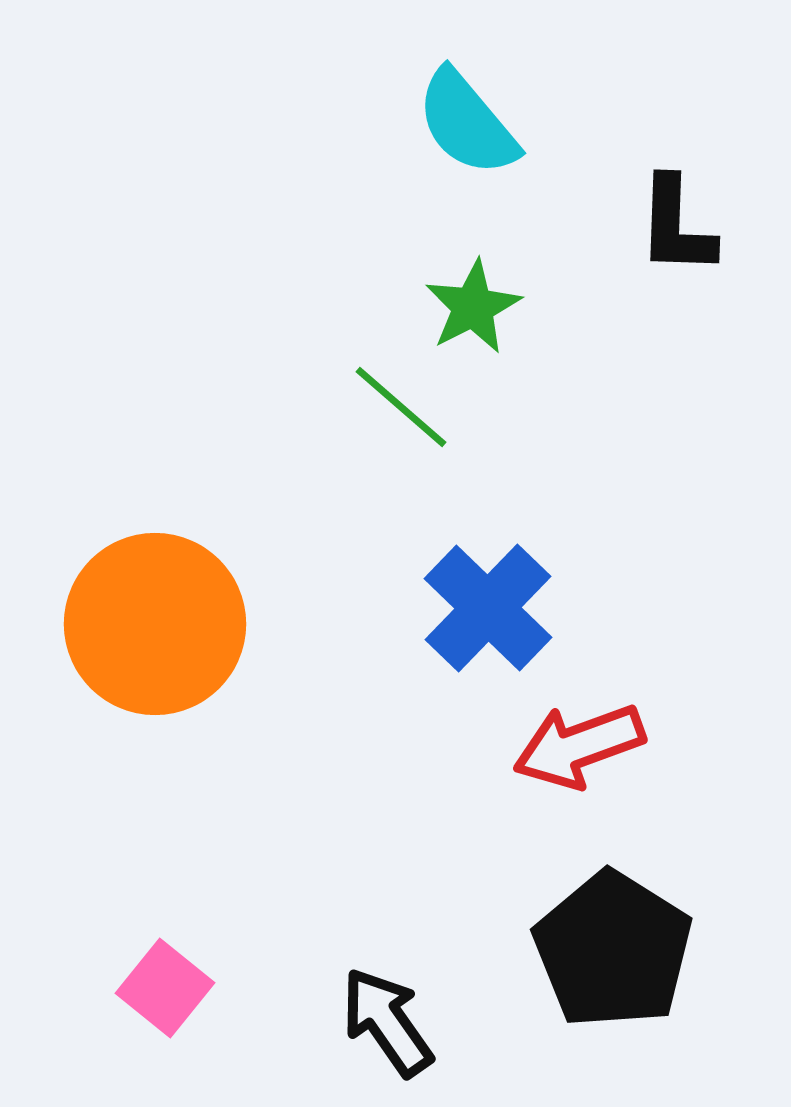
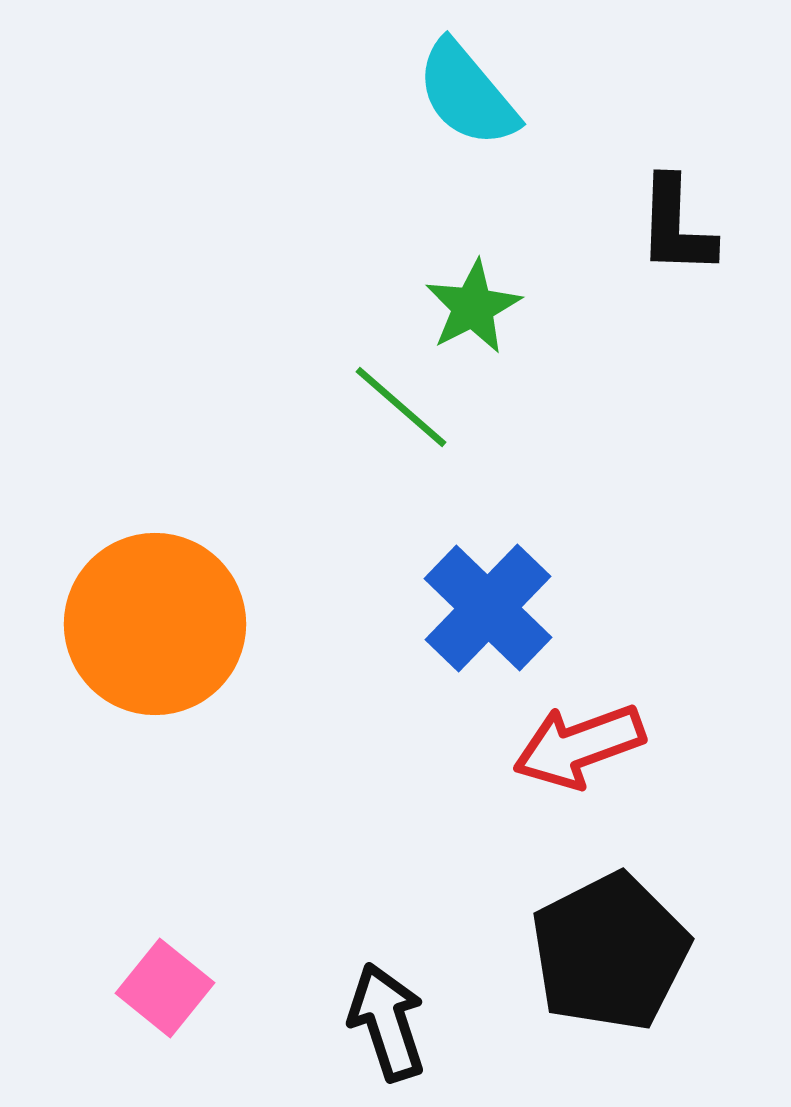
cyan semicircle: moved 29 px up
black pentagon: moved 3 px left, 2 px down; rotated 13 degrees clockwise
black arrow: rotated 17 degrees clockwise
